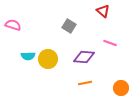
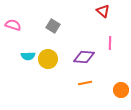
gray square: moved 16 px left
pink line: rotated 72 degrees clockwise
orange circle: moved 2 px down
